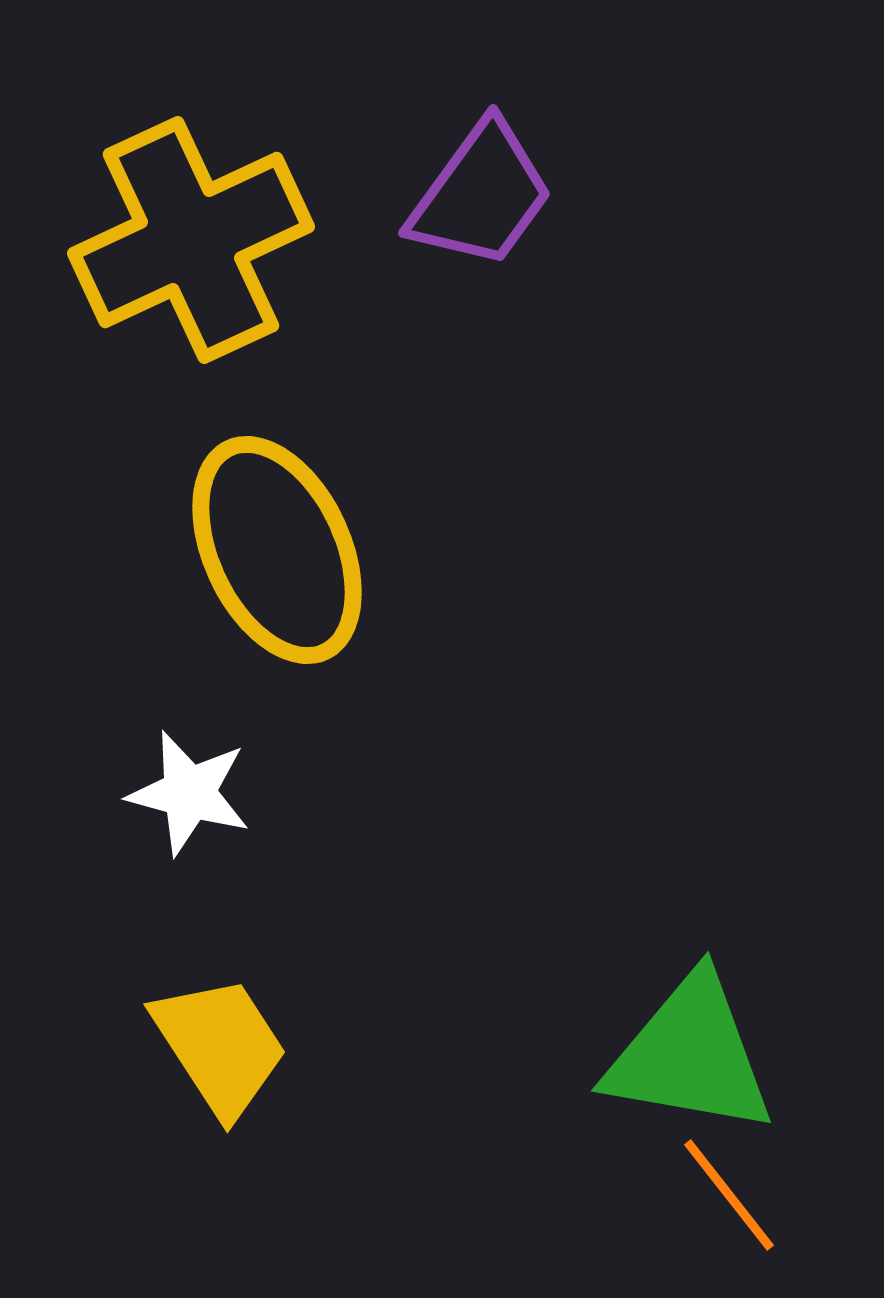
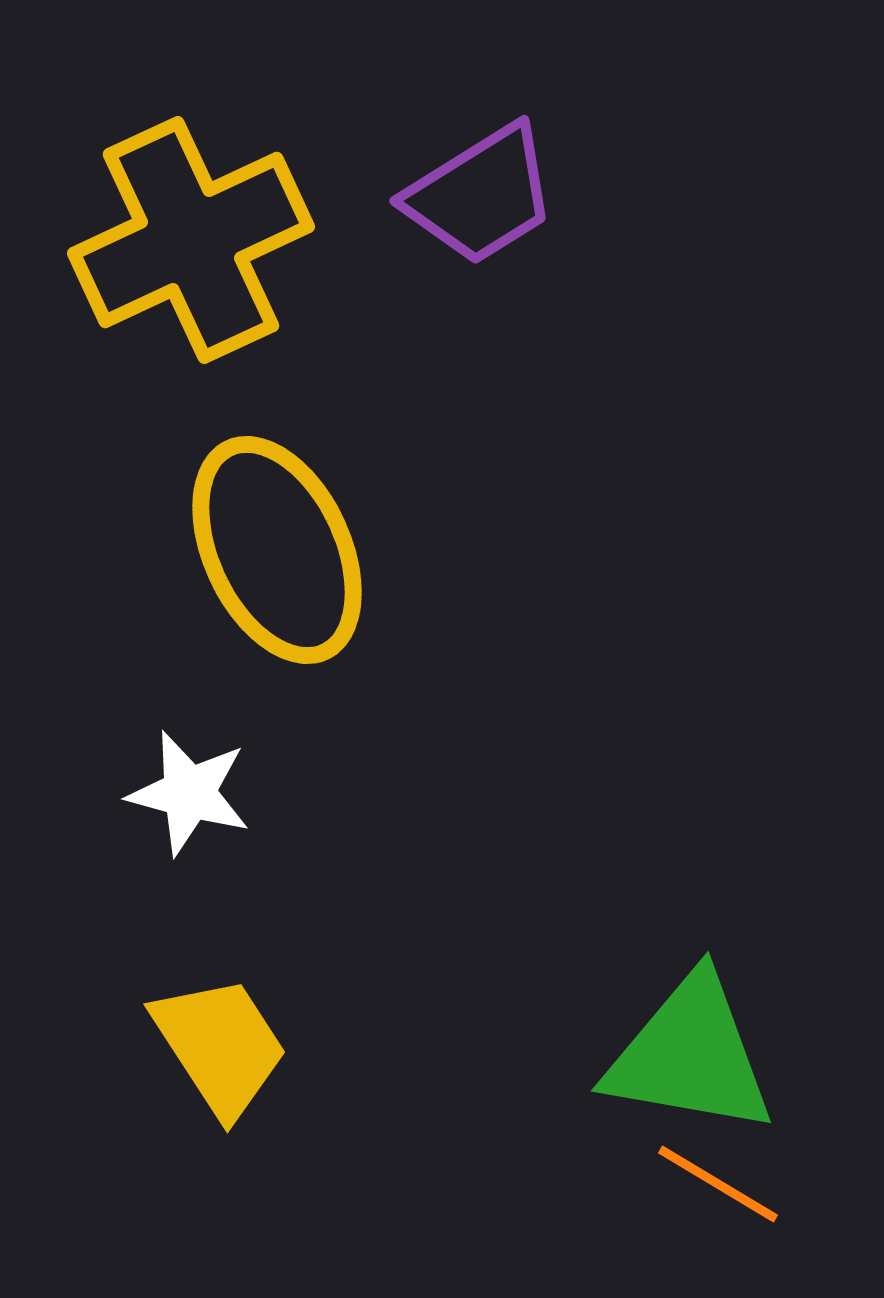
purple trapezoid: rotated 22 degrees clockwise
orange line: moved 11 px left, 11 px up; rotated 21 degrees counterclockwise
